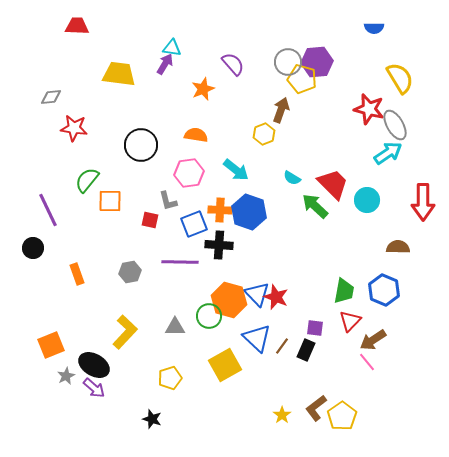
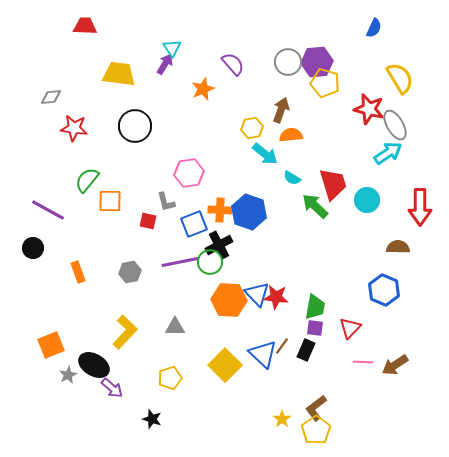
red trapezoid at (77, 26): moved 8 px right
blue semicircle at (374, 28): rotated 66 degrees counterclockwise
cyan triangle at (172, 48): rotated 48 degrees clockwise
yellow pentagon at (302, 79): moved 23 px right, 4 px down
yellow hexagon at (264, 134): moved 12 px left, 6 px up; rotated 10 degrees clockwise
orange semicircle at (196, 135): moved 95 px right; rotated 15 degrees counterclockwise
black circle at (141, 145): moved 6 px left, 19 px up
cyan arrow at (236, 170): moved 29 px right, 16 px up
red trapezoid at (333, 184): rotated 28 degrees clockwise
gray L-shape at (168, 201): moved 2 px left, 1 px down
red arrow at (423, 202): moved 3 px left, 5 px down
purple line at (48, 210): rotated 36 degrees counterclockwise
red square at (150, 220): moved 2 px left, 1 px down
black cross at (219, 245): rotated 32 degrees counterclockwise
purple line at (180, 262): rotated 12 degrees counterclockwise
orange rectangle at (77, 274): moved 1 px right, 2 px up
green trapezoid at (344, 291): moved 29 px left, 16 px down
red star at (276, 297): rotated 15 degrees counterclockwise
orange hexagon at (229, 300): rotated 12 degrees counterclockwise
green circle at (209, 316): moved 1 px right, 54 px up
red triangle at (350, 321): moved 7 px down
blue triangle at (257, 338): moved 6 px right, 16 px down
brown arrow at (373, 340): moved 22 px right, 25 px down
pink line at (367, 362): moved 4 px left; rotated 48 degrees counterclockwise
yellow square at (225, 365): rotated 16 degrees counterclockwise
gray star at (66, 376): moved 2 px right, 1 px up
purple arrow at (94, 388): moved 18 px right
yellow star at (282, 415): moved 4 px down
yellow pentagon at (342, 416): moved 26 px left, 14 px down
